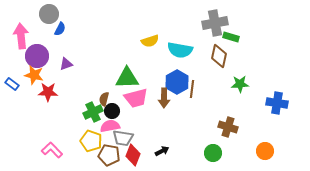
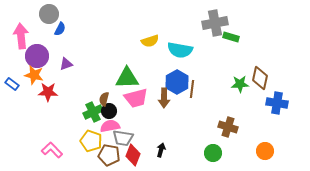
brown diamond: moved 41 px right, 22 px down
black circle: moved 3 px left
black arrow: moved 1 px left, 1 px up; rotated 48 degrees counterclockwise
